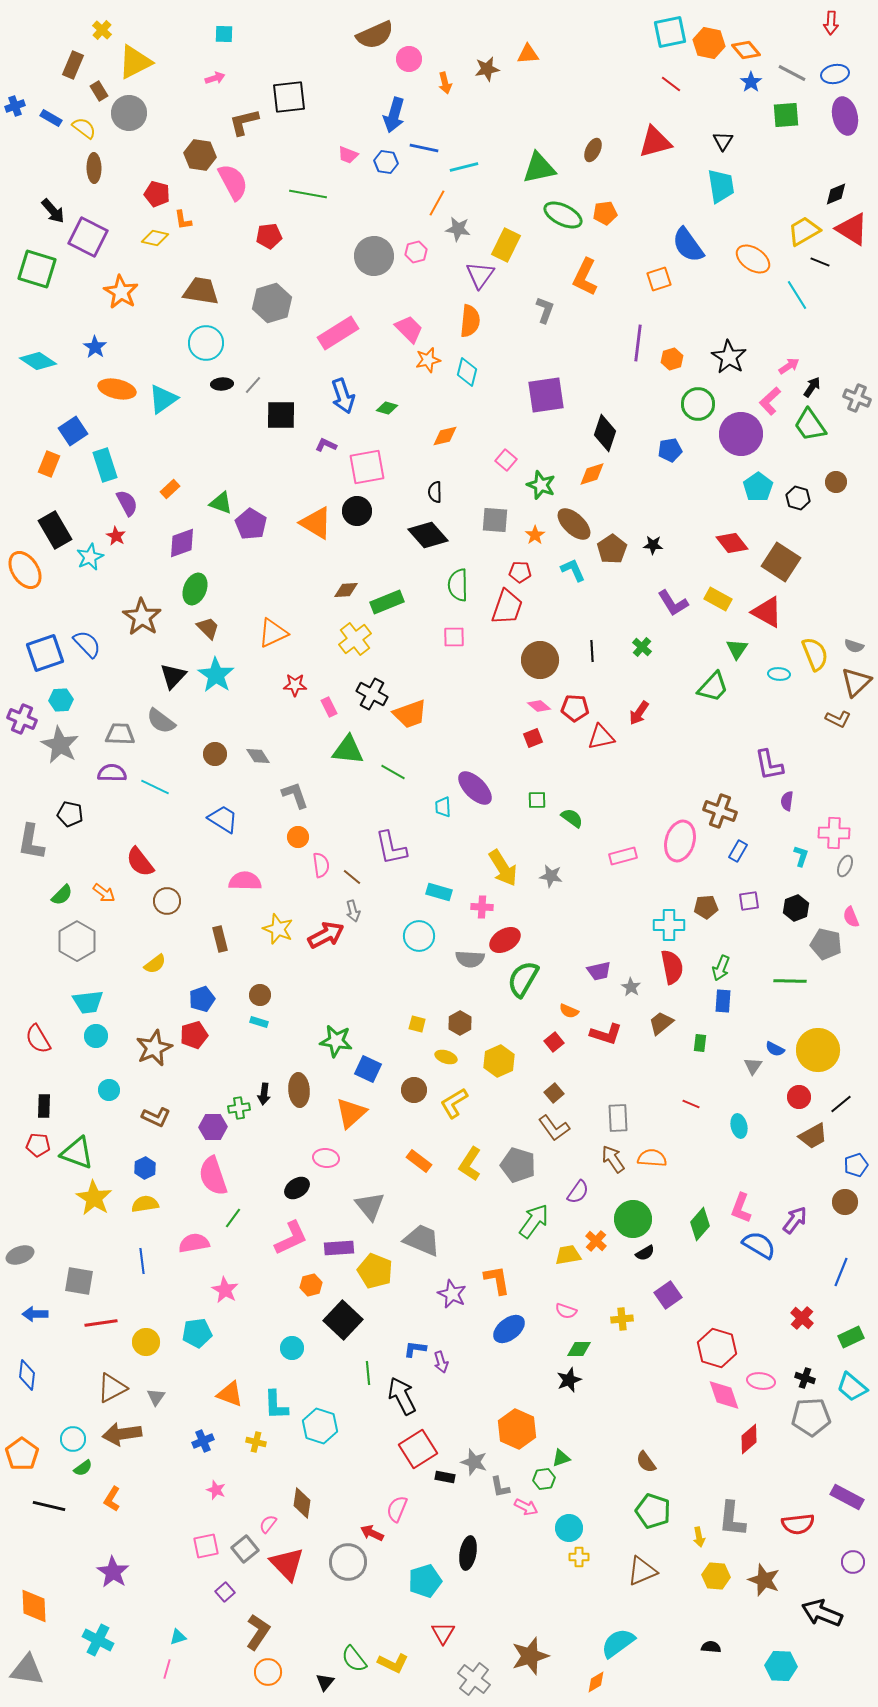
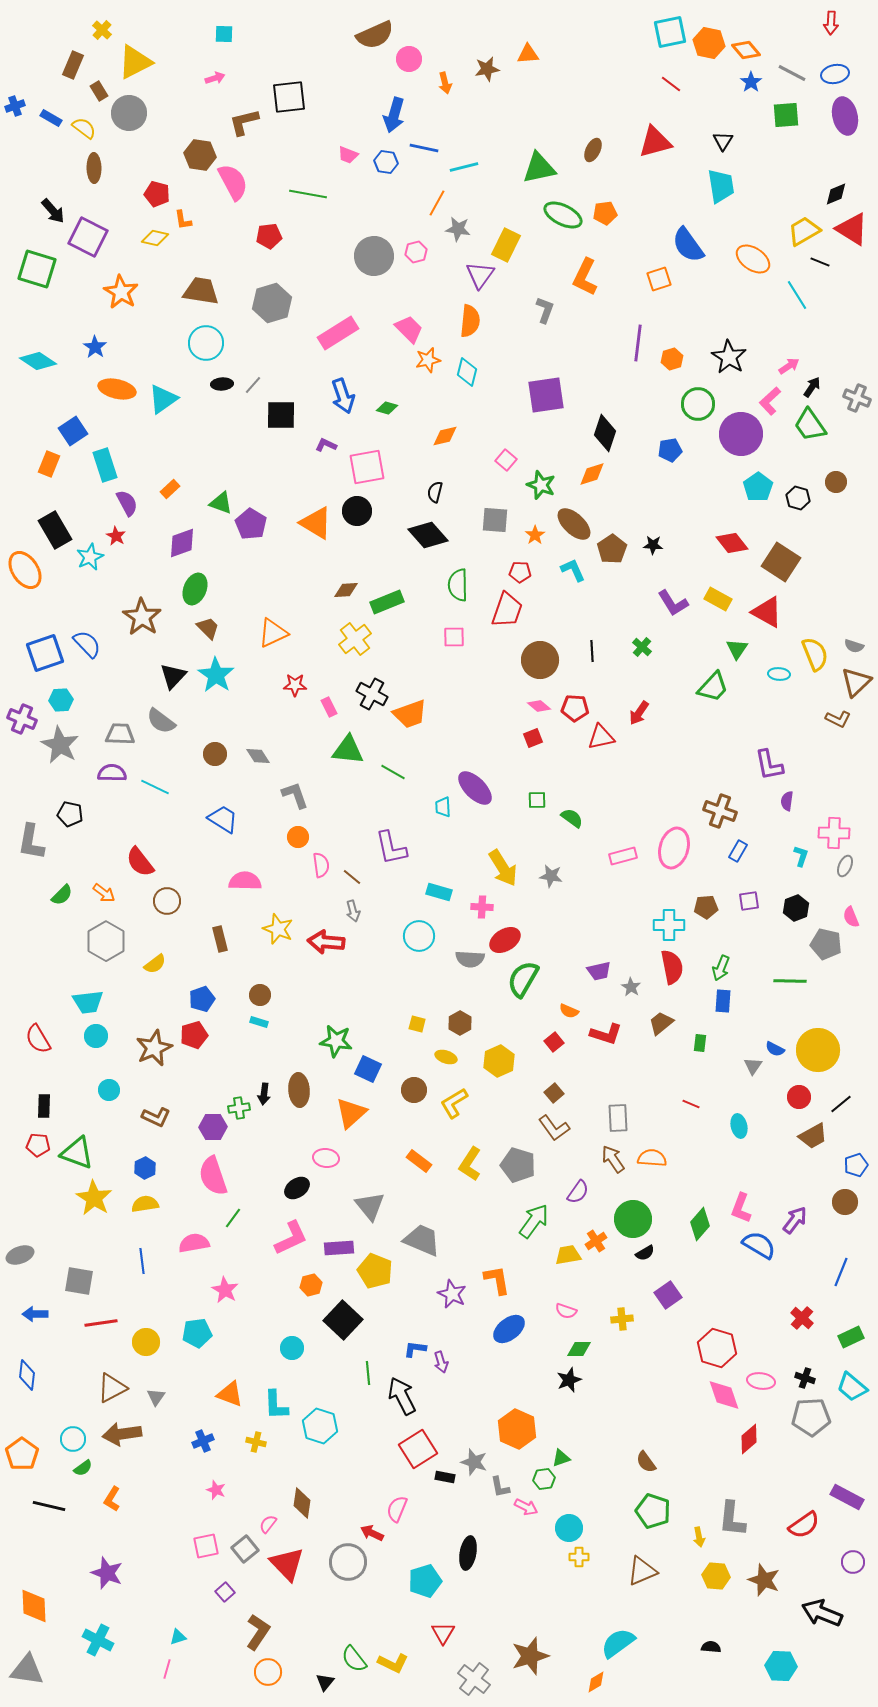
black semicircle at (435, 492): rotated 15 degrees clockwise
red trapezoid at (507, 607): moved 3 px down
pink ellipse at (680, 841): moved 6 px left, 7 px down
red arrow at (326, 935): moved 7 px down; rotated 147 degrees counterclockwise
gray hexagon at (77, 941): moved 29 px right
orange cross at (596, 1241): rotated 15 degrees clockwise
red semicircle at (798, 1524): moved 6 px right, 1 px down; rotated 28 degrees counterclockwise
purple star at (113, 1572): moved 6 px left, 1 px down; rotated 12 degrees counterclockwise
